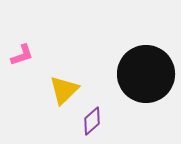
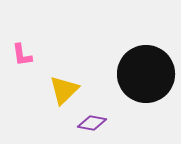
pink L-shape: rotated 100 degrees clockwise
purple diamond: moved 2 px down; rotated 52 degrees clockwise
